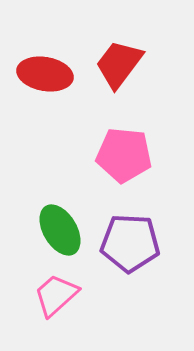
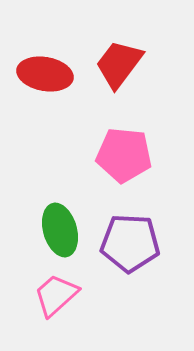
green ellipse: rotated 15 degrees clockwise
